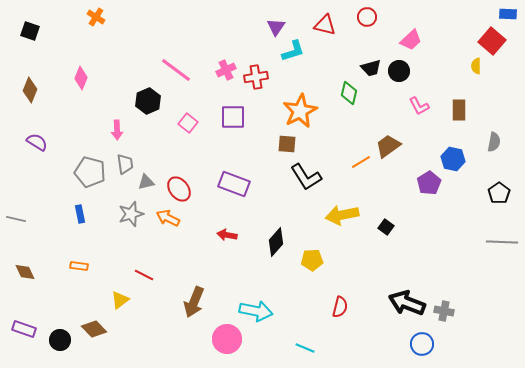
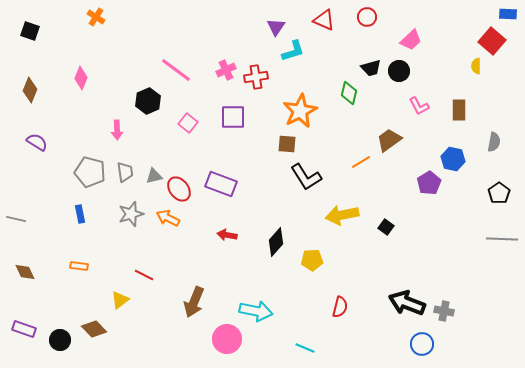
red triangle at (325, 25): moved 1 px left, 5 px up; rotated 10 degrees clockwise
brown trapezoid at (388, 146): moved 1 px right, 6 px up
gray trapezoid at (125, 164): moved 8 px down
gray triangle at (146, 182): moved 8 px right, 6 px up
purple rectangle at (234, 184): moved 13 px left
gray line at (502, 242): moved 3 px up
